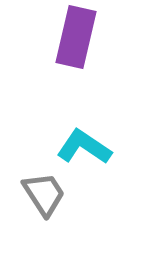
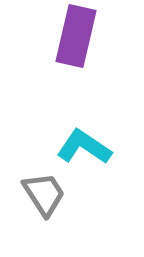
purple rectangle: moved 1 px up
